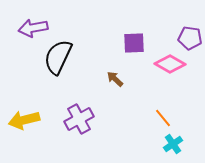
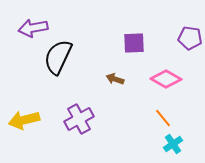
pink diamond: moved 4 px left, 15 px down
brown arrow: rotated 24 degrees counterclockwise
